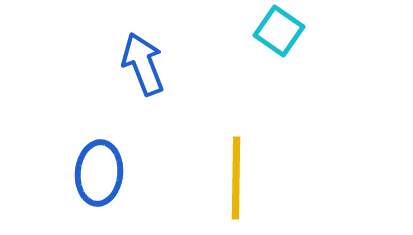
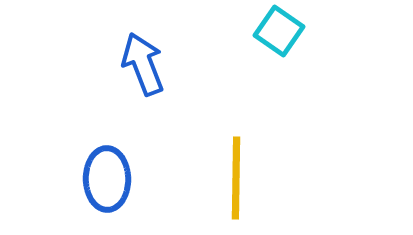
blue ellipse: moved 8 px right, 6 px down; rotated 6 degrees counterclockwise
